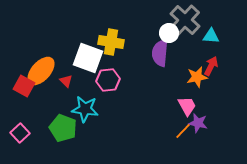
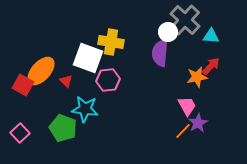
white circle: moved 1 px left, 1 px up
red arrow: rotated 18 degrees clockwise
red square: moved 1 px left, 1 px up
purple star: rotated 30 degrees clockwise
